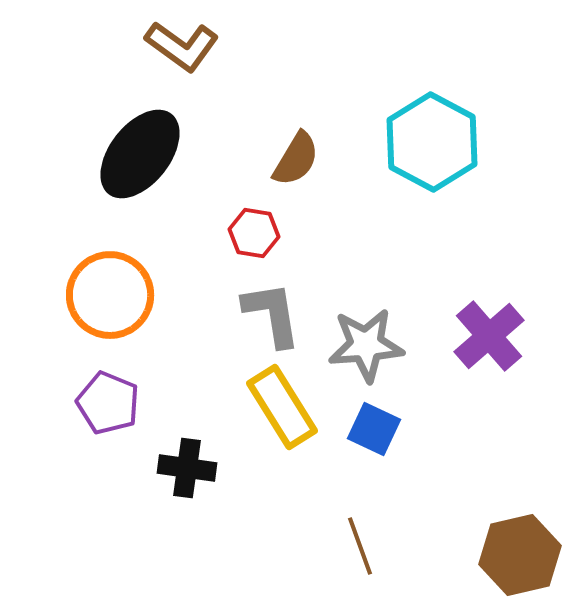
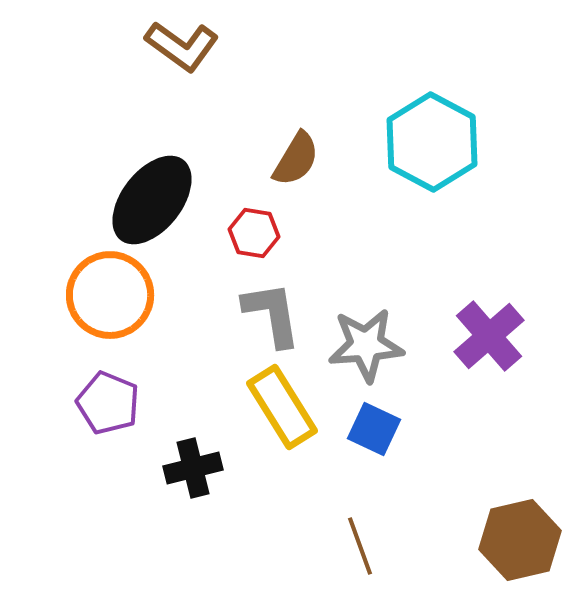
black ellipse: moved 12 px right, 46 px down
black cross: moved 6 px right; rotated 22 degrees counterclockwise
brown hexagon: moved 15 px up
